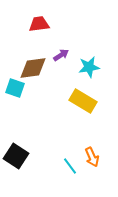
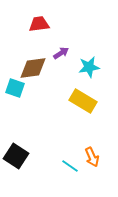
purple arrow: moved 2 px up
cyan line: rotated 18 degrees counterclockwise
